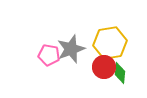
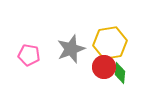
pink pentagon: moved 20 px left
